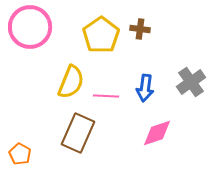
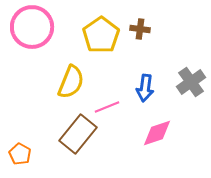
pink circle: moved 2 px right
pink line: moved 1 px right, 11 px down; rotated 25 degrees counterclockwise
brown rectangle: moved 1 px down; rotated 15 degrees clockwise
